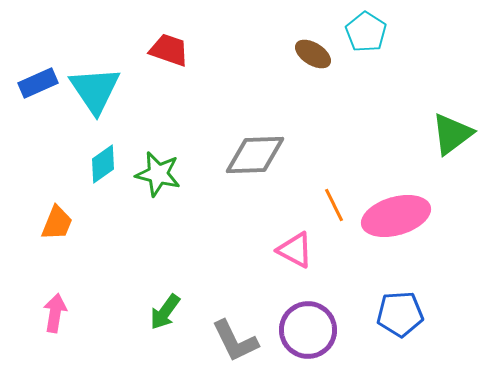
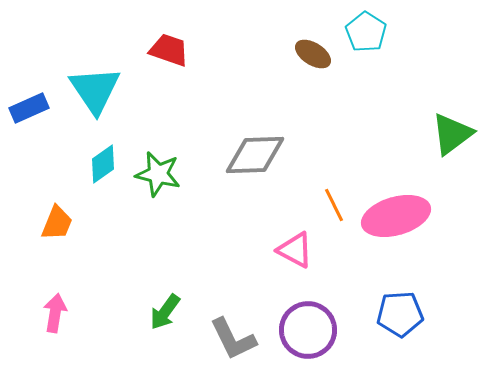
blue rectangle: moved 9 px left, 25 px down
gray L-shape: moved 2 px left, 2 px up
